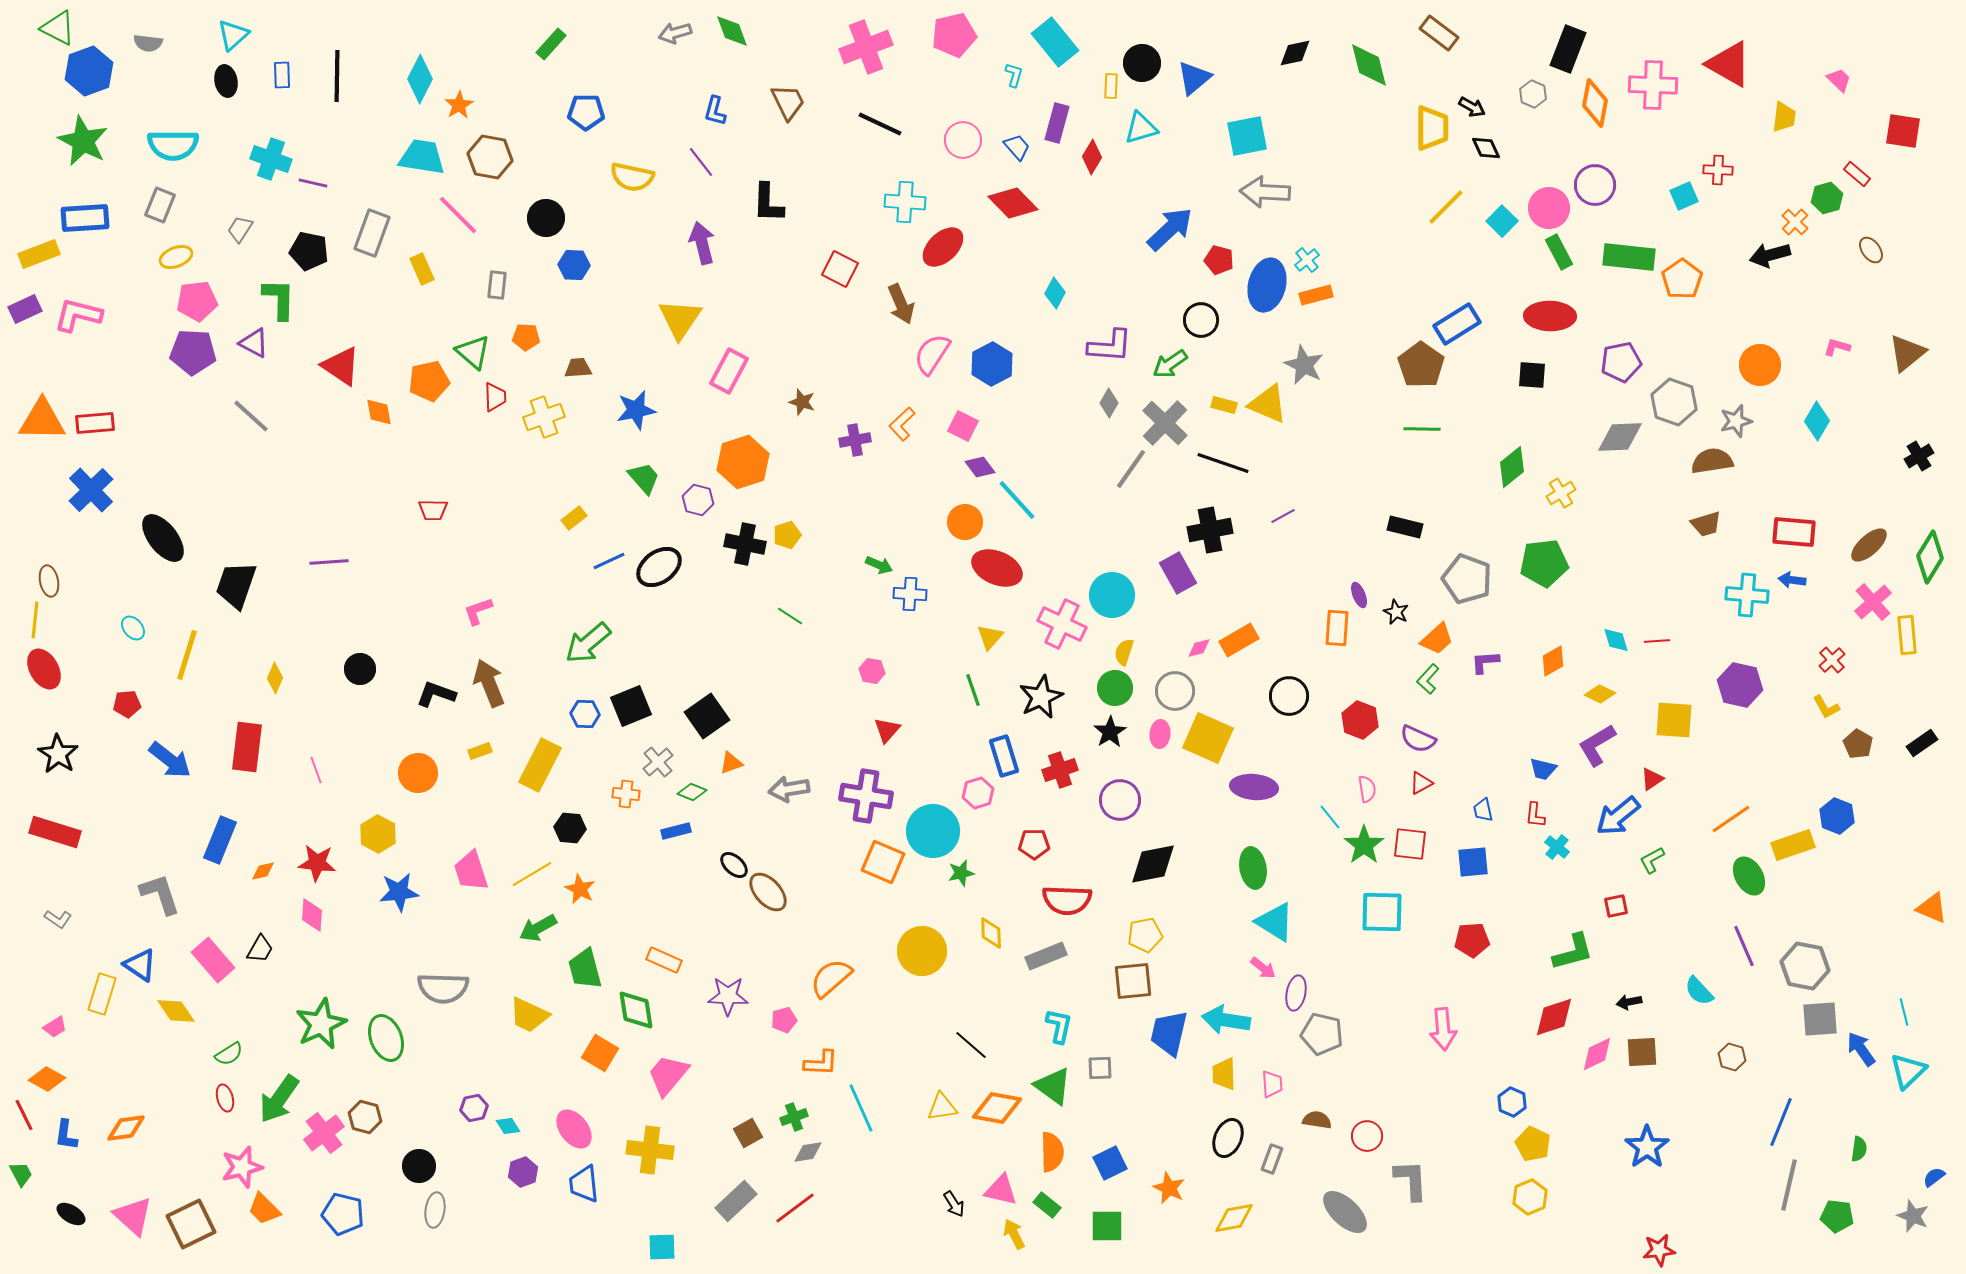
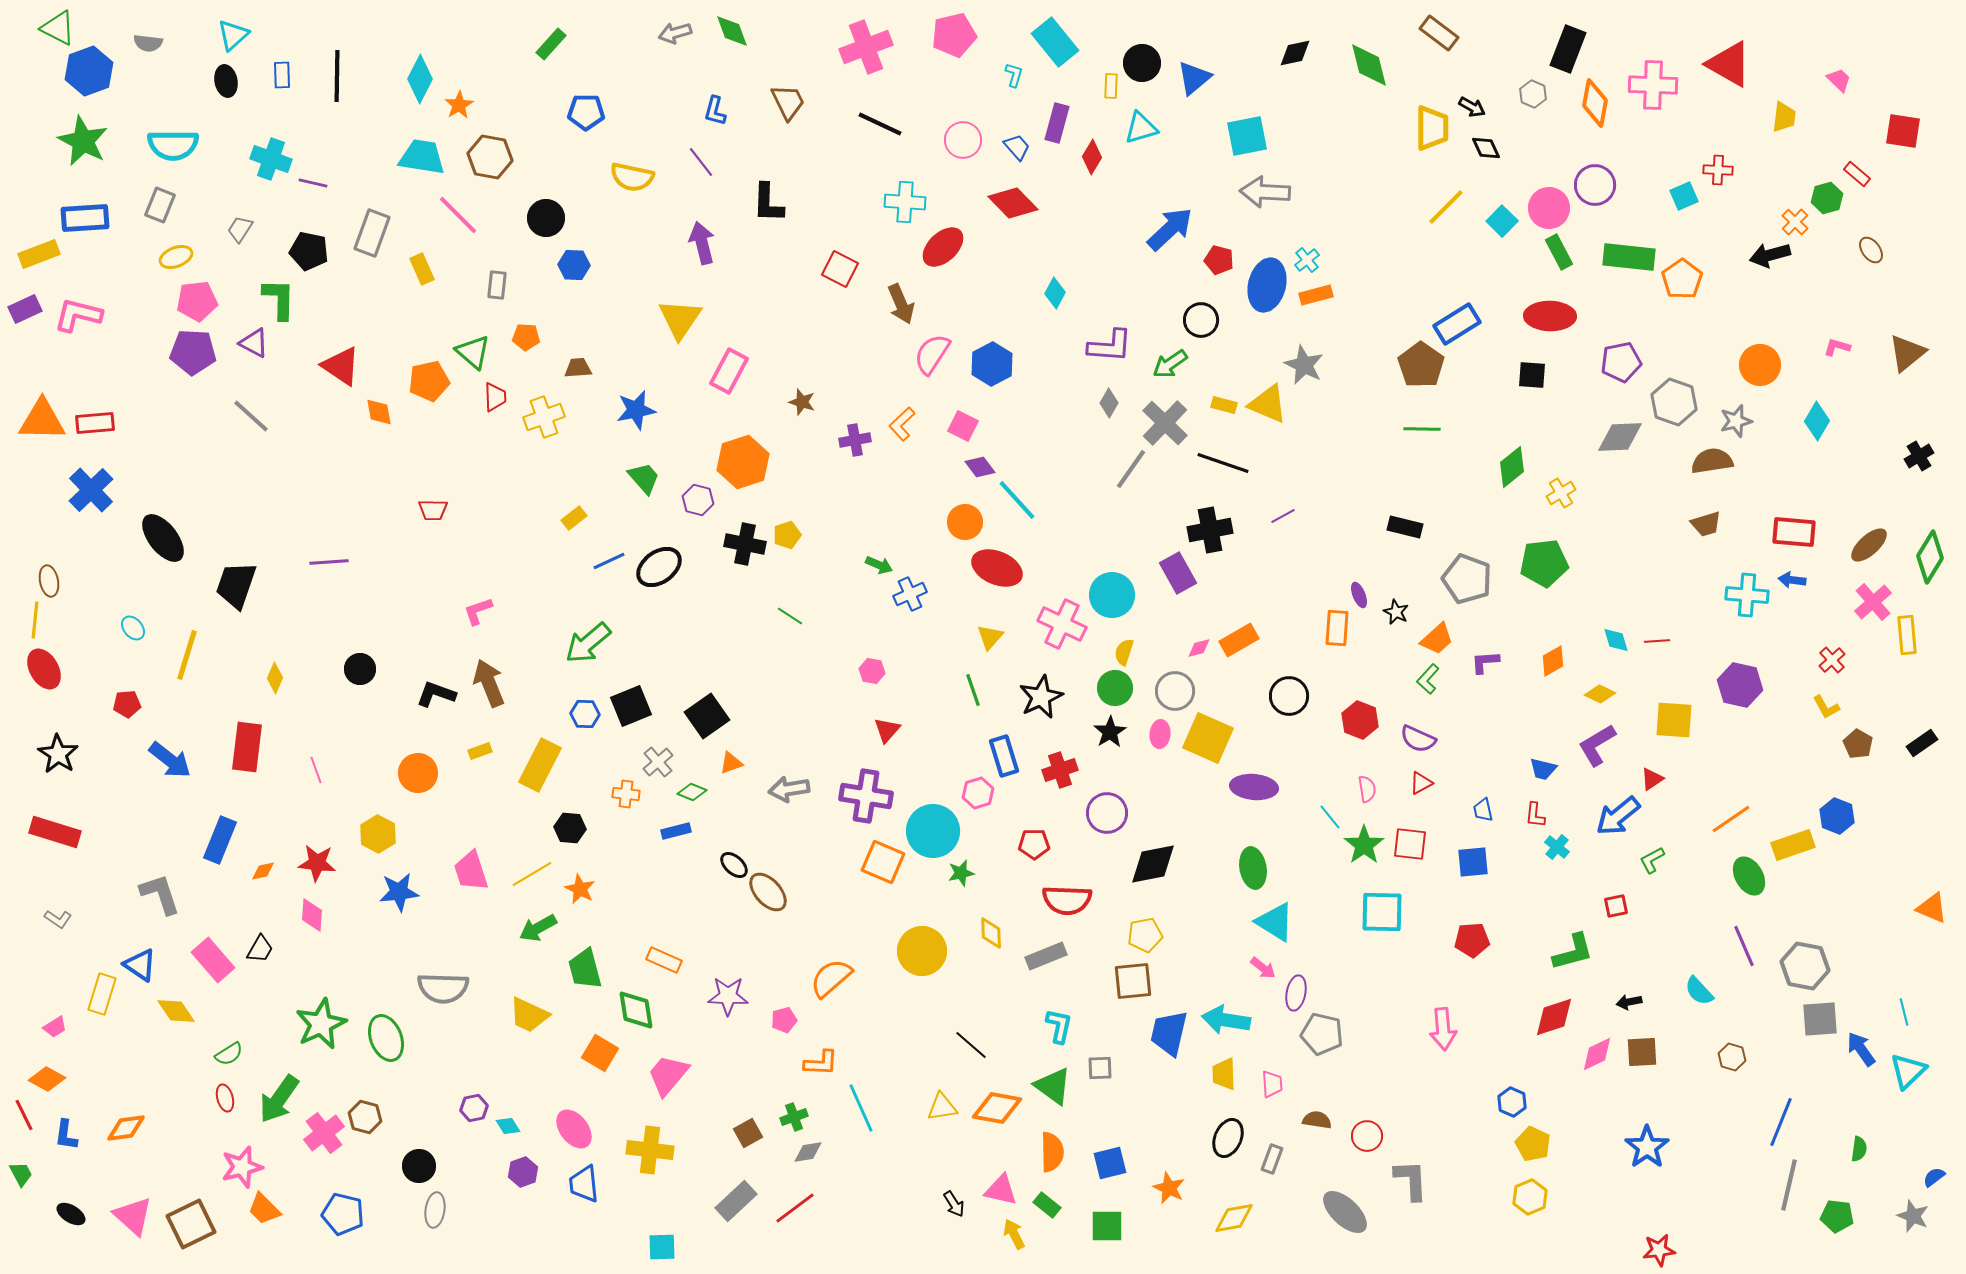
blue cross at (910, 594): rotated 28 degrees counterclockwise
purple circle at (1120, 800): moved 13 px left, 13 px down
blue square at (1110, 1163): rotated 12 degrees clockwise
